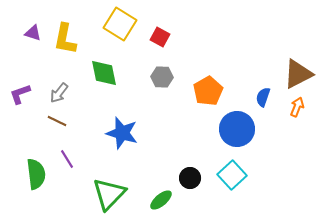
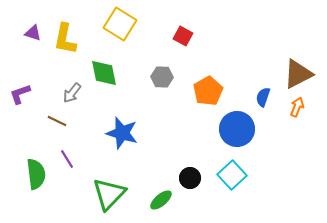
red square: moved 23 px right, 1 px up
gray arrow: moved 13 px right
